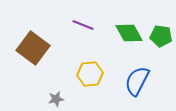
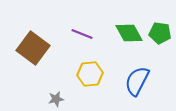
purple line: moved 1 px left, 9 px down
green pentagon: moved 1 px left, 3 px up
